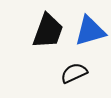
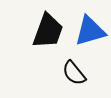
black semicircle: rotated 104 degrees counterclockwise
